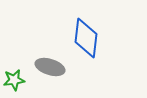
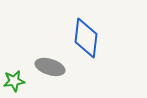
green star: moved 1 px down
